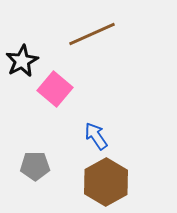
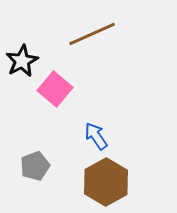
gray pentagon: rotated 20 degrees counterclockwise
